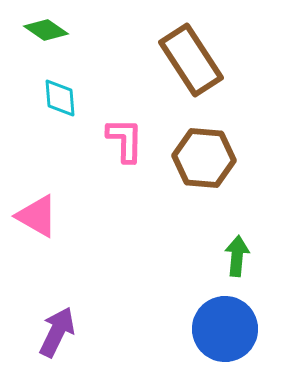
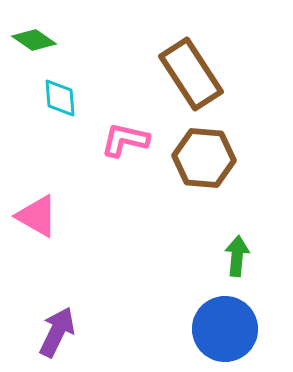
green diamond: moved 12 px left, 10 px down
brown rectangle: moved 14 px down
pink L-shape: rotated 78 degrees counterclockwise
